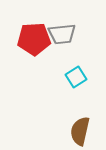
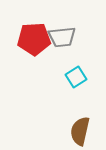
gray trapezoid: moved 3 px down
